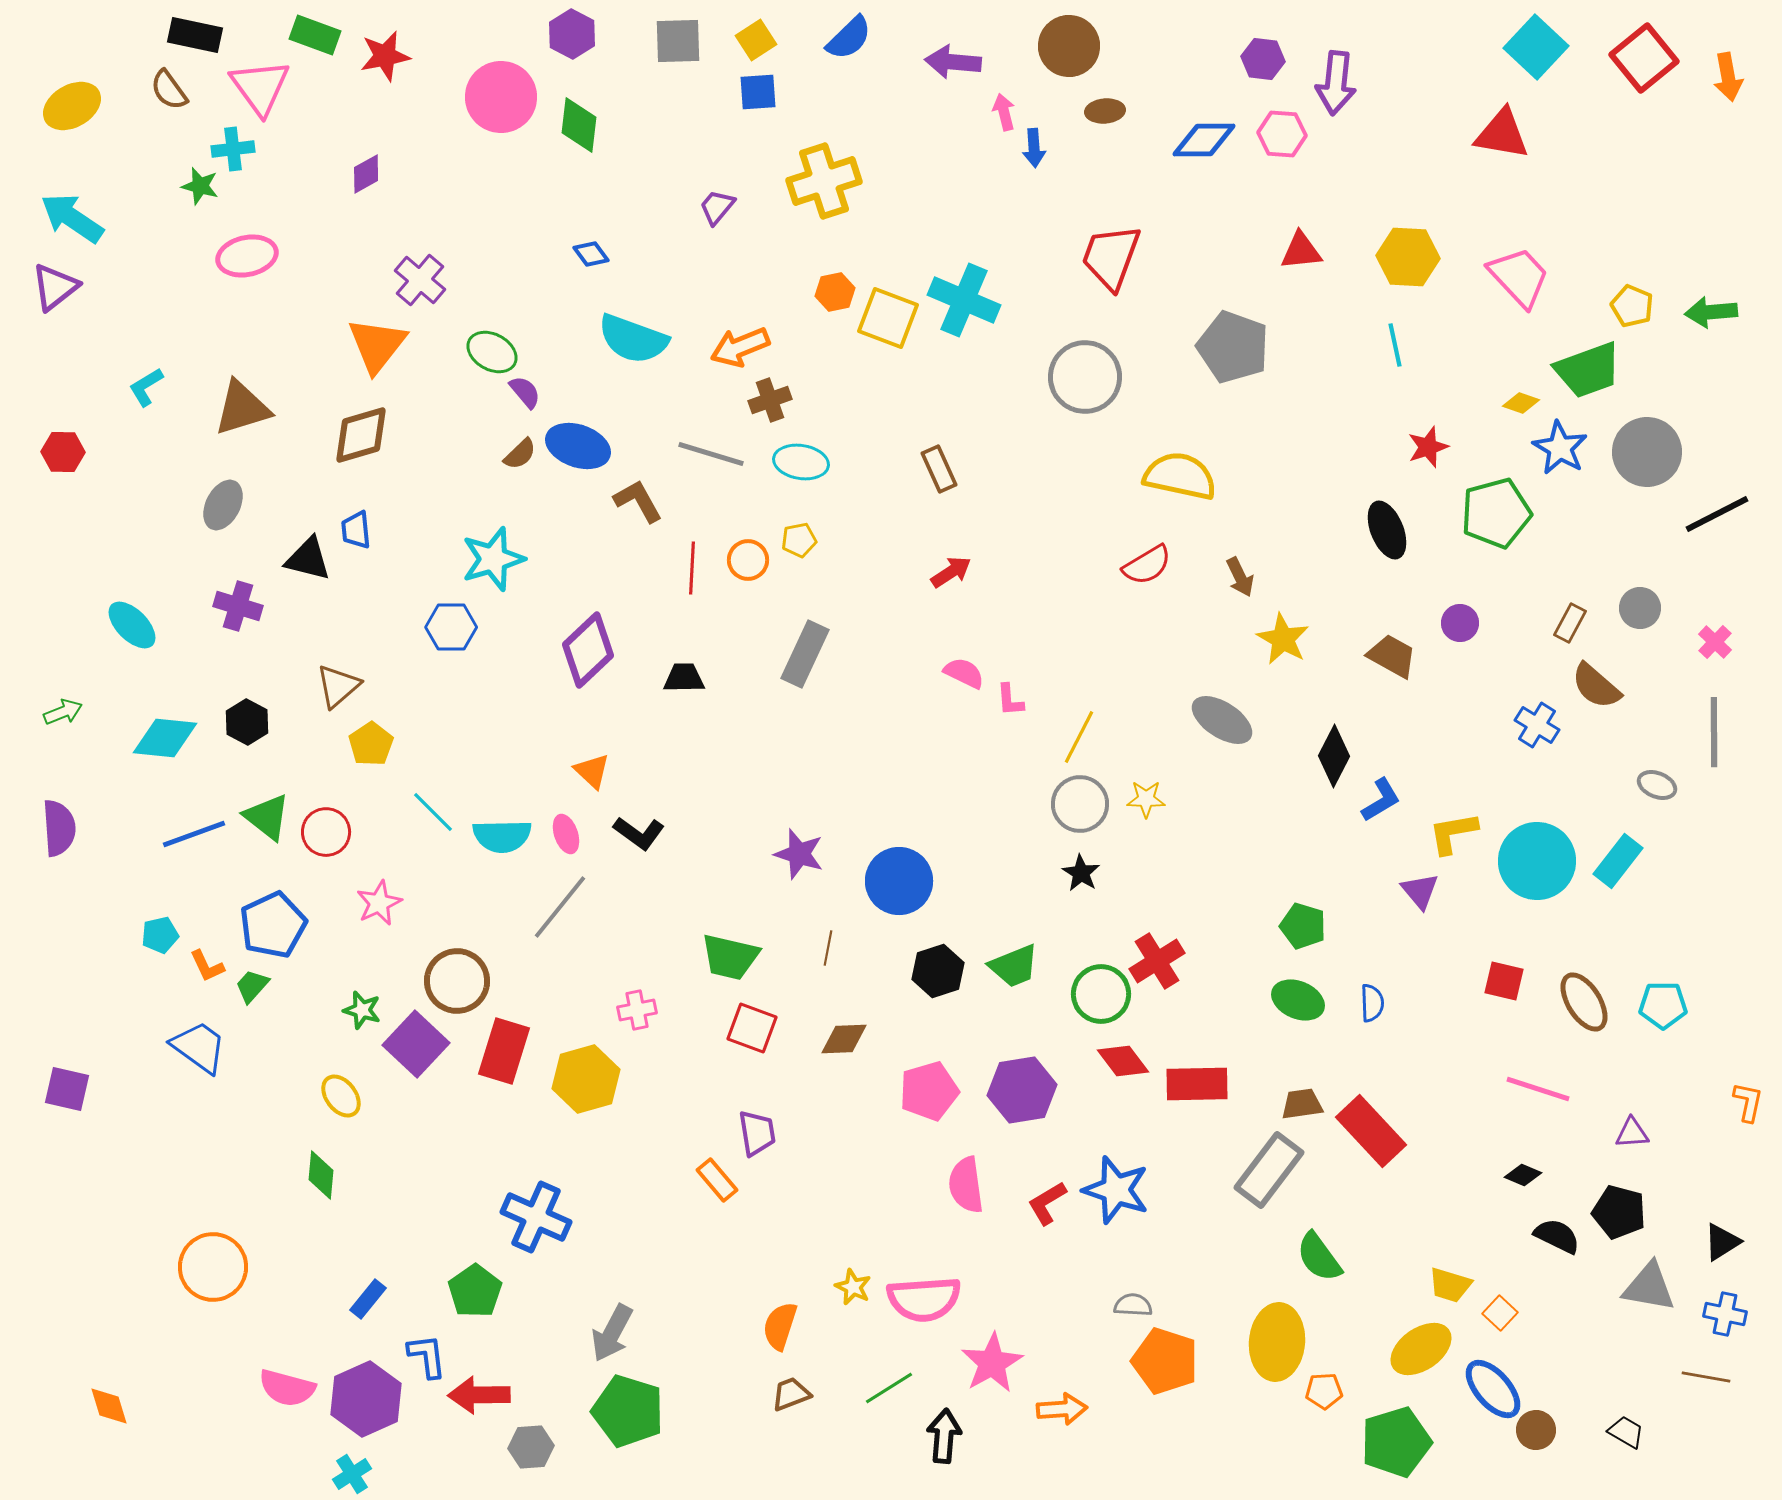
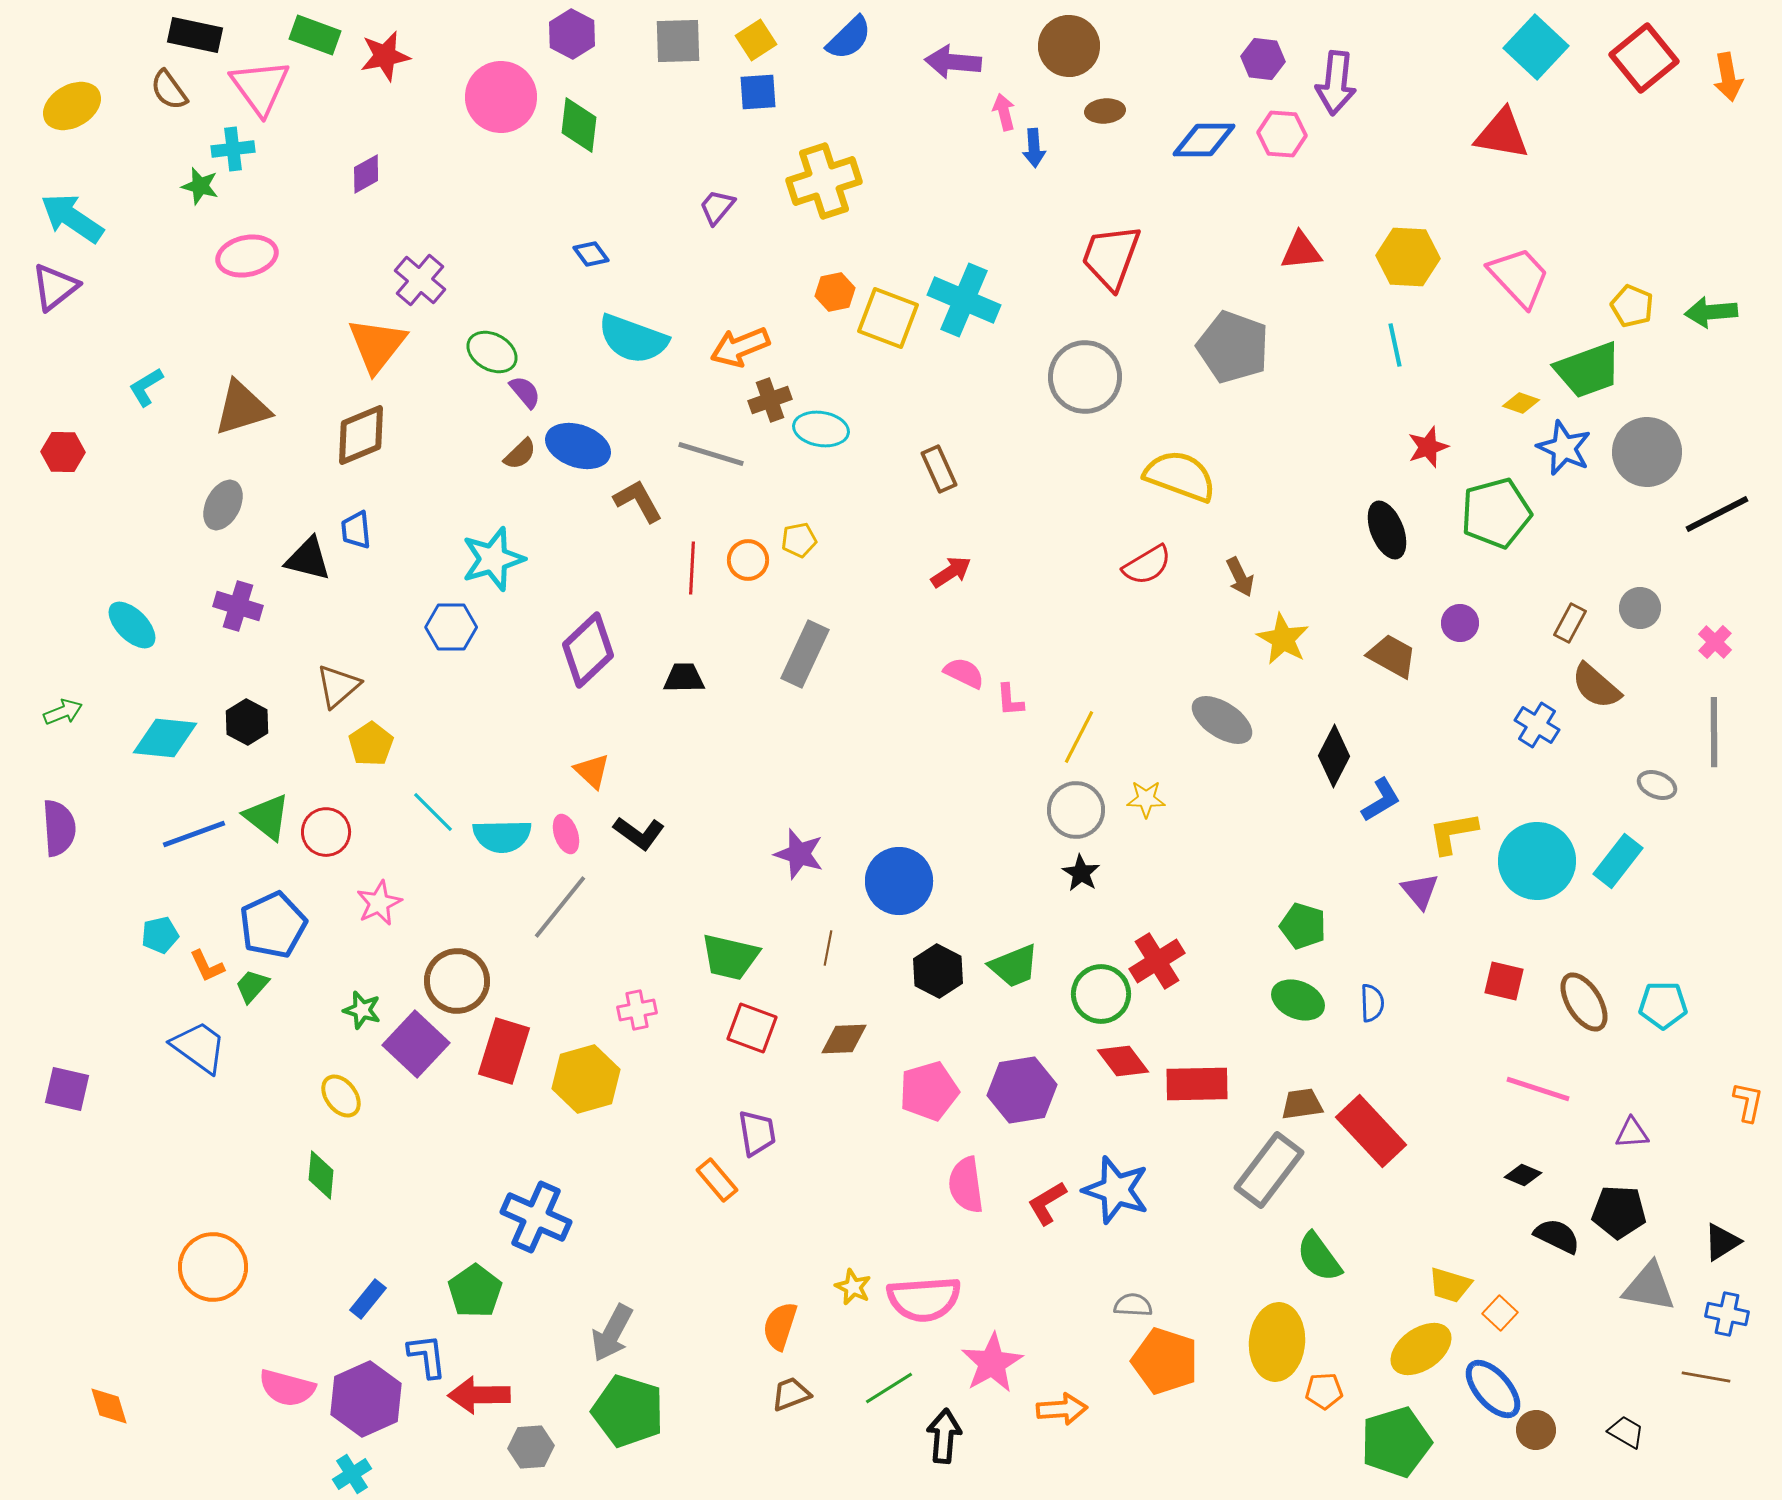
brown diamond at (361, 435): rotated 6 degrees counterclockwise
blue star at (1560, 448): moved 4 px right; rotated 6 degrees counterclockwise
cyan ellipse at (801, 462): moved 20 px right, 33 px up
yellow semicircle at (1180, 476): rotated 8 degrees clockwise
gray circle at (1080, 804): moved 4 px left, 6 px down
black hexagon at (938, 971): rotated 15 degrees counterclockwise
black pentagon at (1619, 1212): rotated 12 degrees counterclockwise
blue cross at (1725, 1314): moved 2 px right
